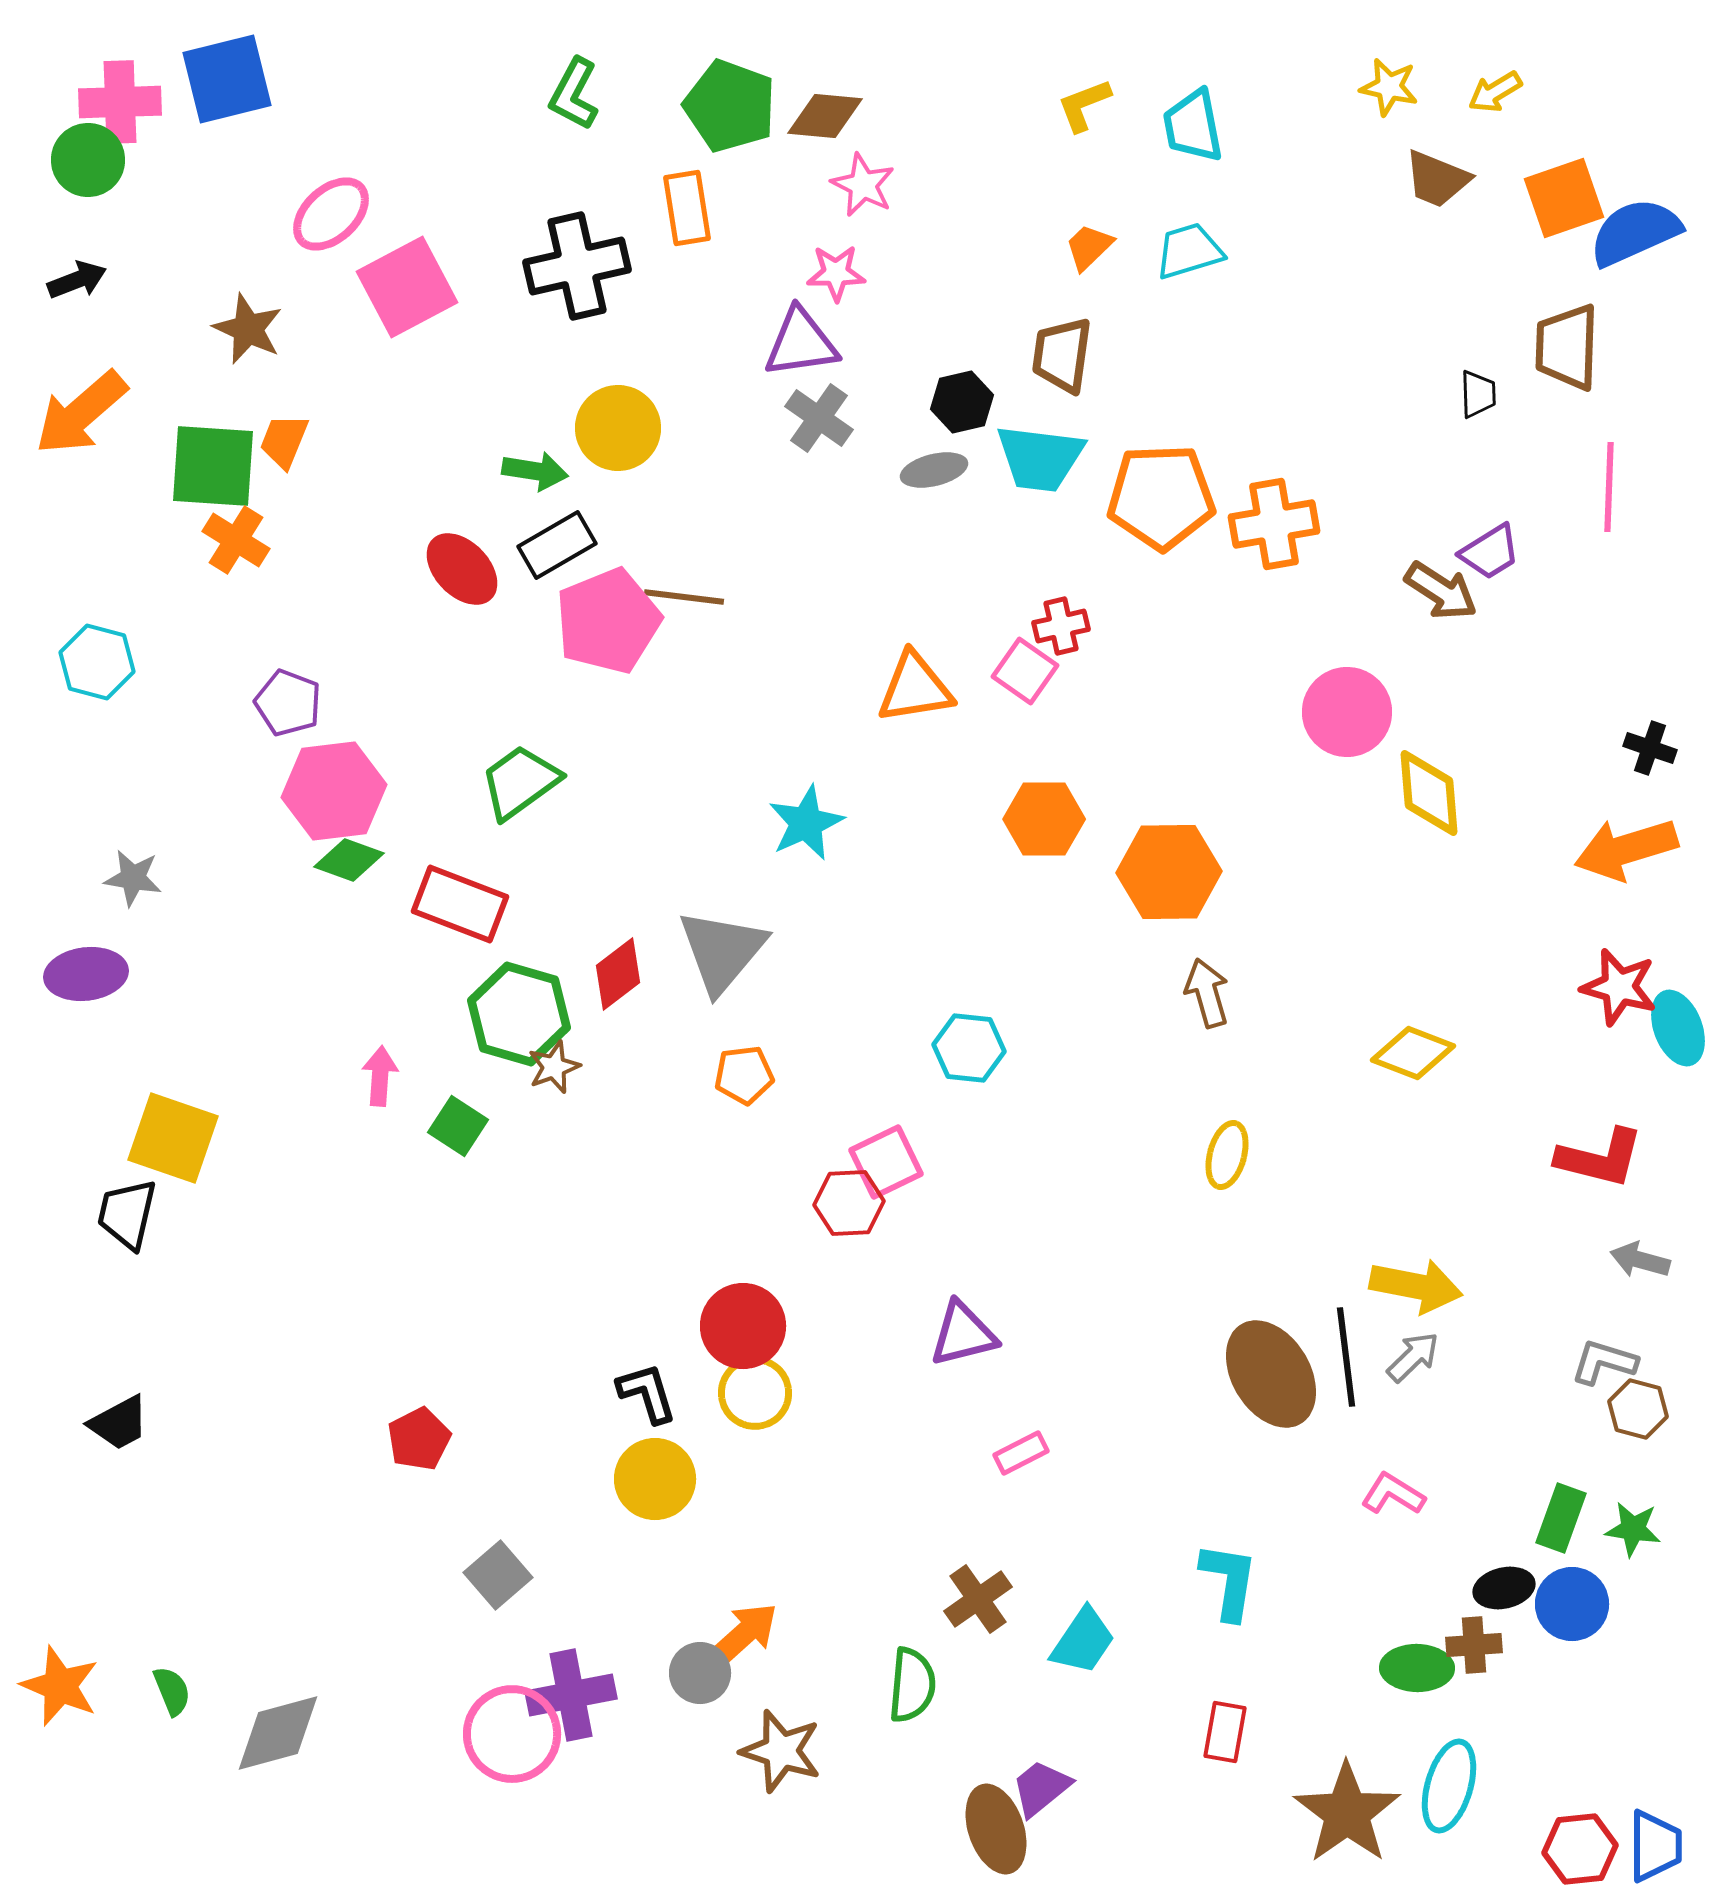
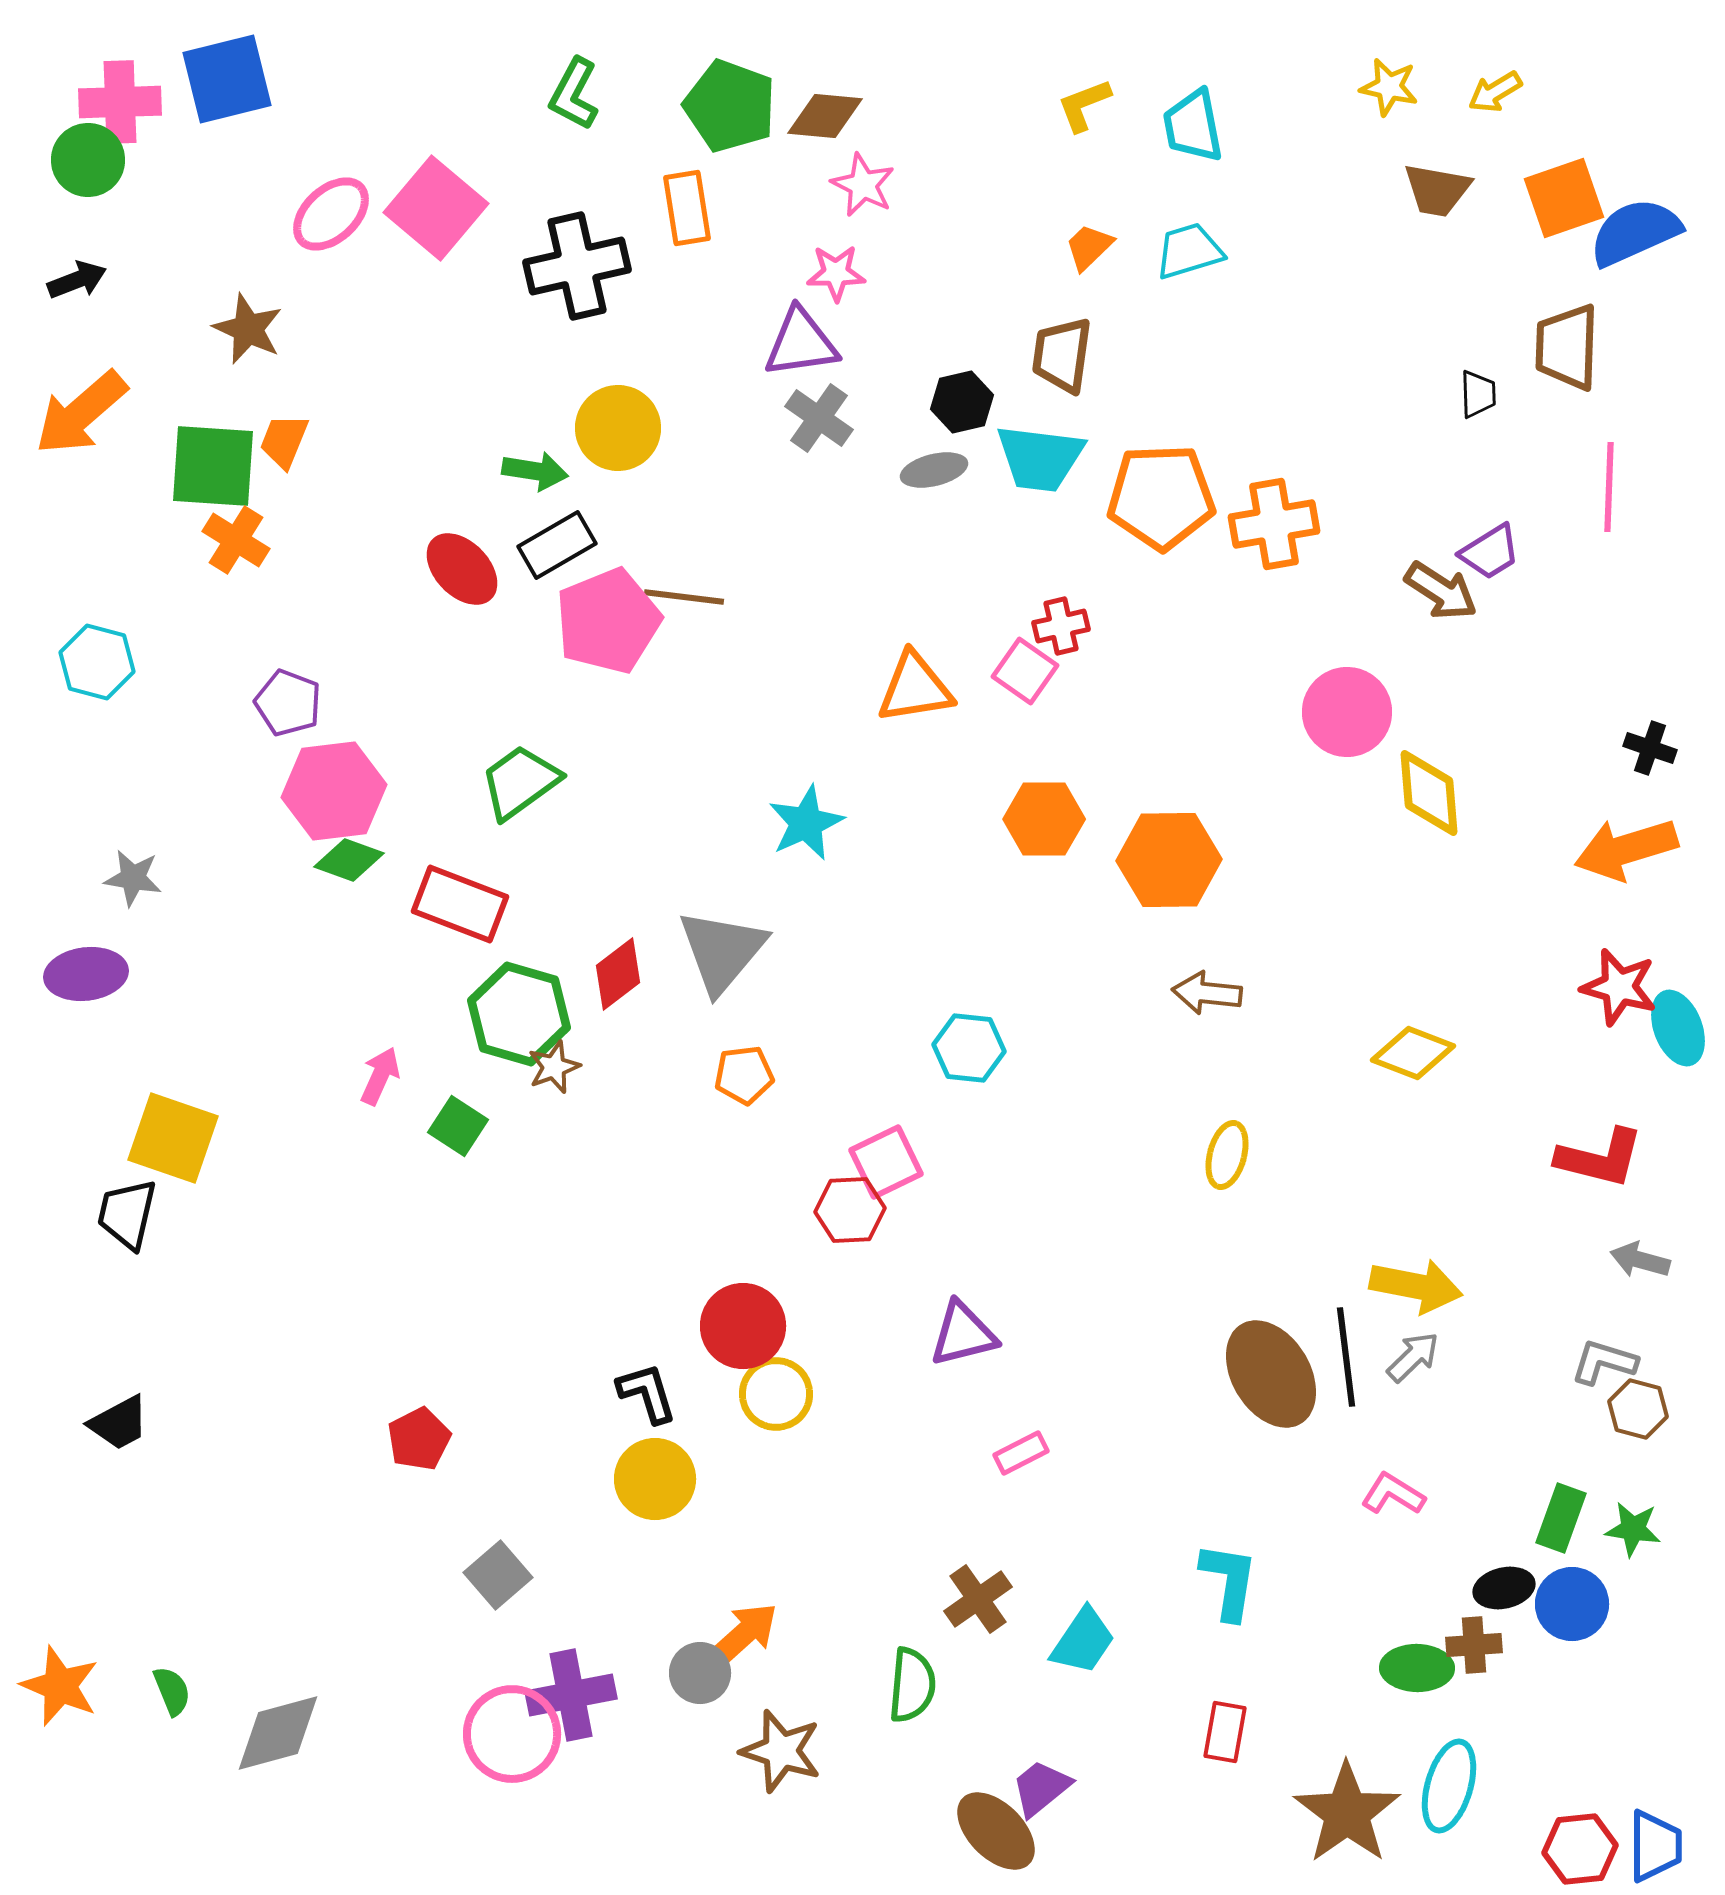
brown trapezoid at (1437, 179): moved 11 px down; rotated 12 degrees counterclockwise
pink square at (407, 287): moved 29 px right, 79 px up; rotated 22 degrees counterclockwise
orange hexagon at (1169, 872): moved 12 px up
brown arrow at (1207, 993): rotated 68 degrees counterclockwise
pink arrow at (380, 1076): rotated 20 degrees clockwise
red hexagon at (849, 1203): moved 1 px right, 7 px down
yellow circle at (755, 1393): moved 21 px right, 1 px down
brown ellipse at (996, 1829): moved 2 px down; rotated 26 degrees counterclockwise
